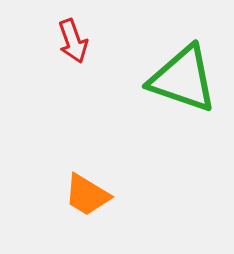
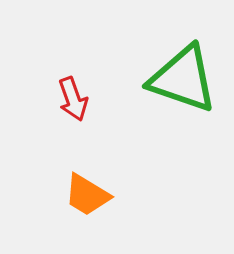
red arrow: moved 58 px down
